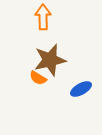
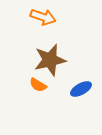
orange arrow: rotated 110 degrees clockwise
orange semicircle: moved 7 px down
